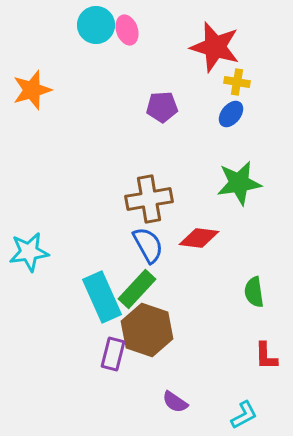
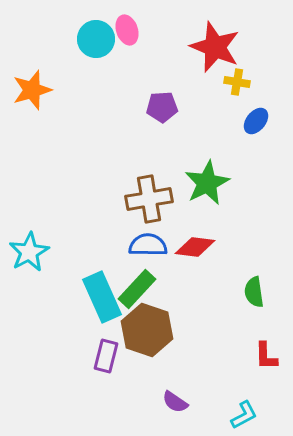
cyan circle: moved 14 px down
red star: rotated 6 degrees clockwise
blue ellipse: moved 25 px right, 7 px down
green star: moved 32 px left; rotated 18 degrees counterclockwise
red diamond: moved 4 px left, 9 px down
blue semicircle: rotated 60 degrees counterclockwise
cyan star: rotated 21 degrees counterclockwise
purple rectangle: moved 7 px left, 2 px down
